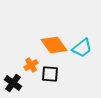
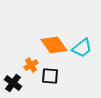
black square: moved 2 px down
